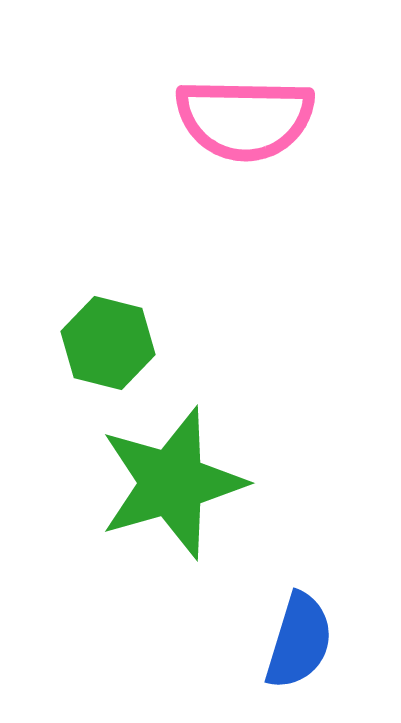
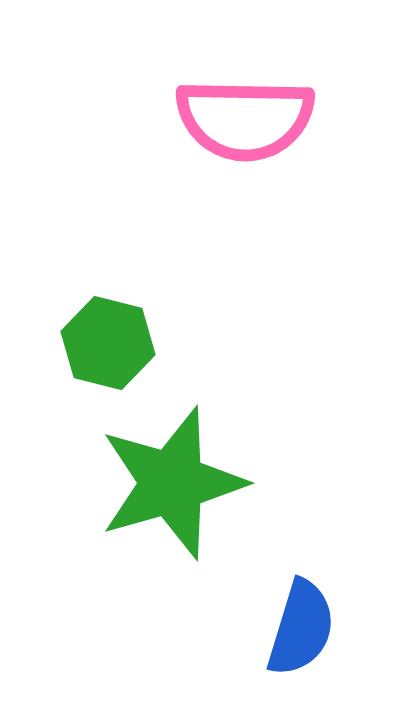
blue semicircle: moved 2 px right, 13 px up
